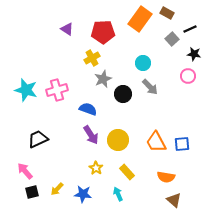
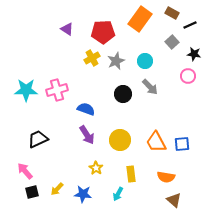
brown rectangle: moved 5 px right
black line: moved 4 px up
gray square: moved 3 px down
cyan circle: moved 2 px right, 2 px up
gray star: moved 13 px right, 18 px up
cyan star: rotated 15 degrees counterclockwise
blue semicircle: moved 2 px left
purple arrow: moved 4 px left
yellow circle: moved 2 px right
yellow rectangle: moved 4 px right, 2 px down; rotated 35 degrees clockwise
cyan arrow: rotated 128 degrees counterclockwise
